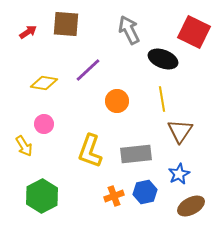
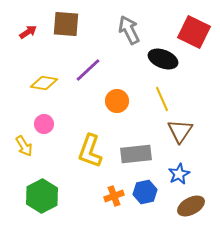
yellow line: rotated 15 degrees counterclockwise
